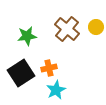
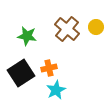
green star: rotated 18 degrees clockwise
